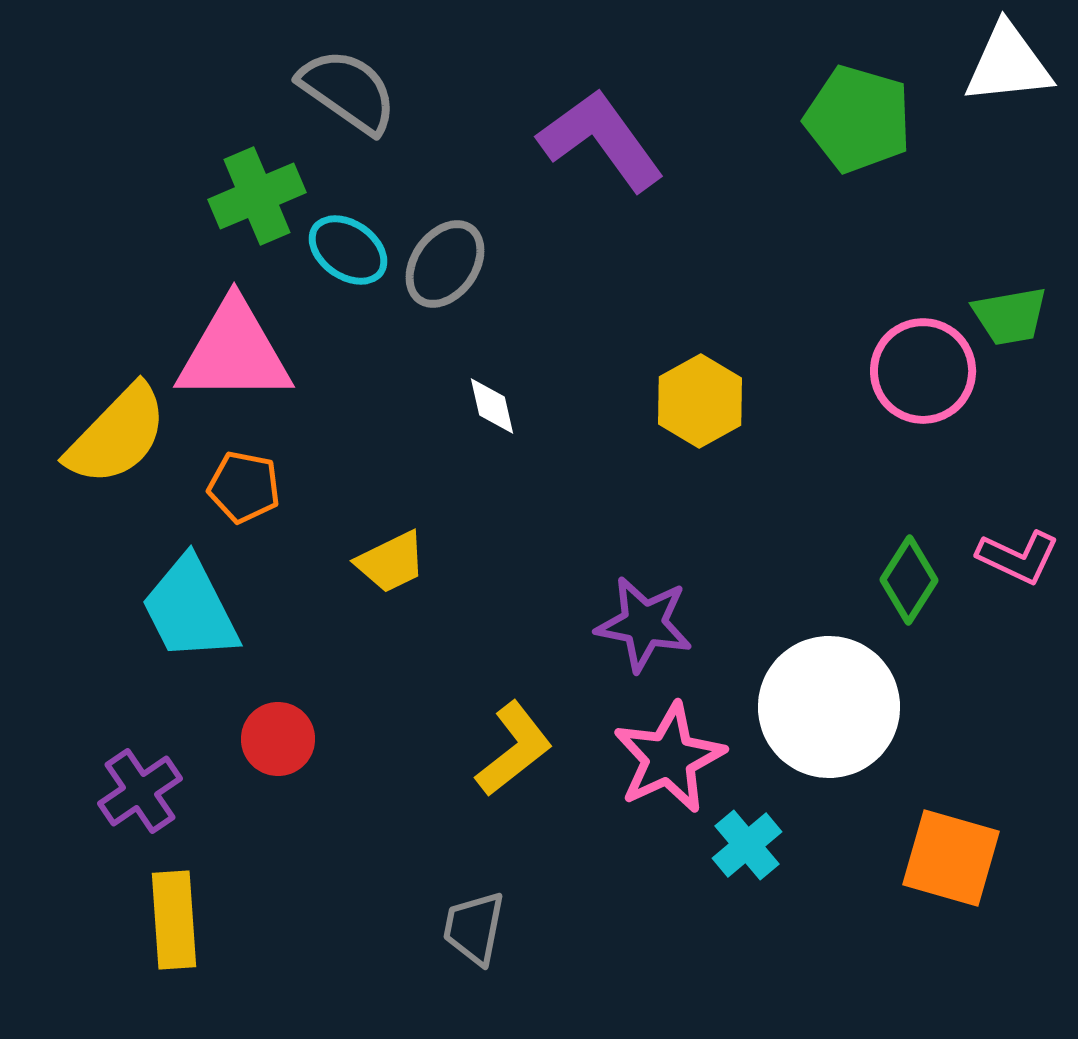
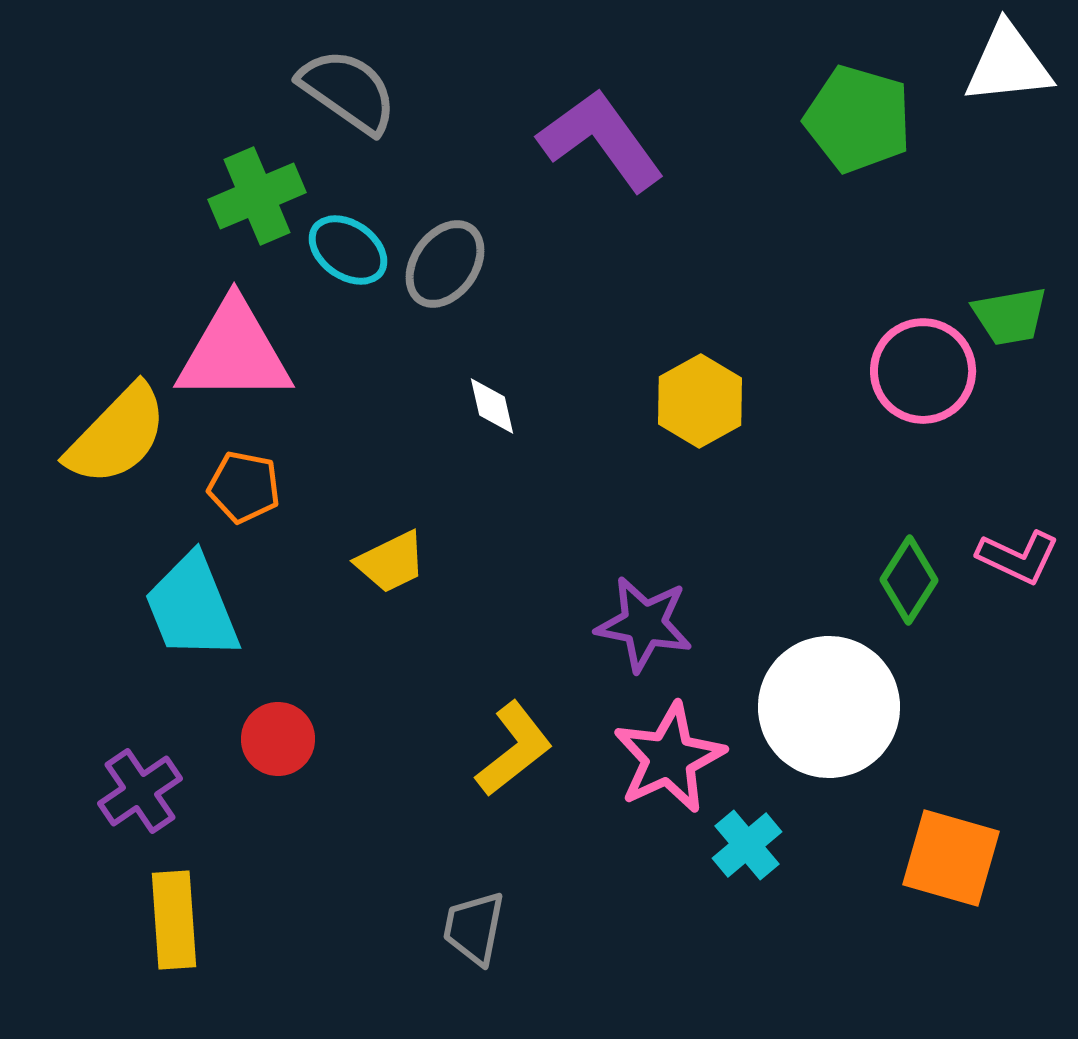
cyan trapezoid: moved 2 px right, 2 px up; rotated 5 degrees clockwise
